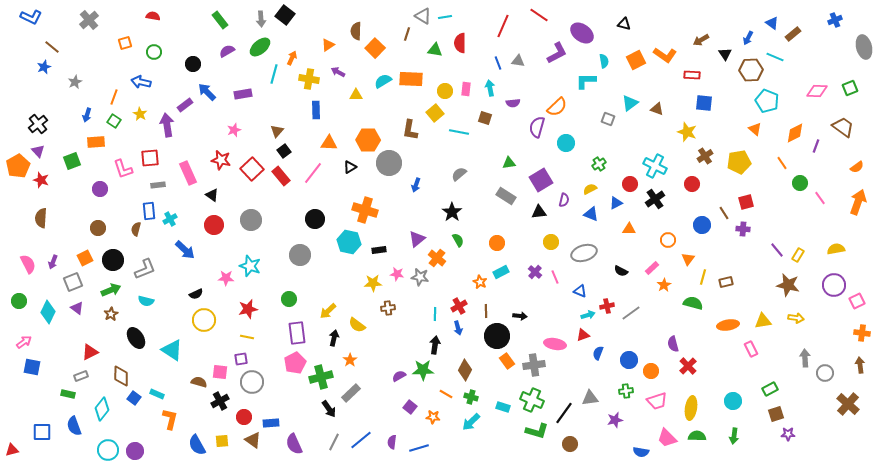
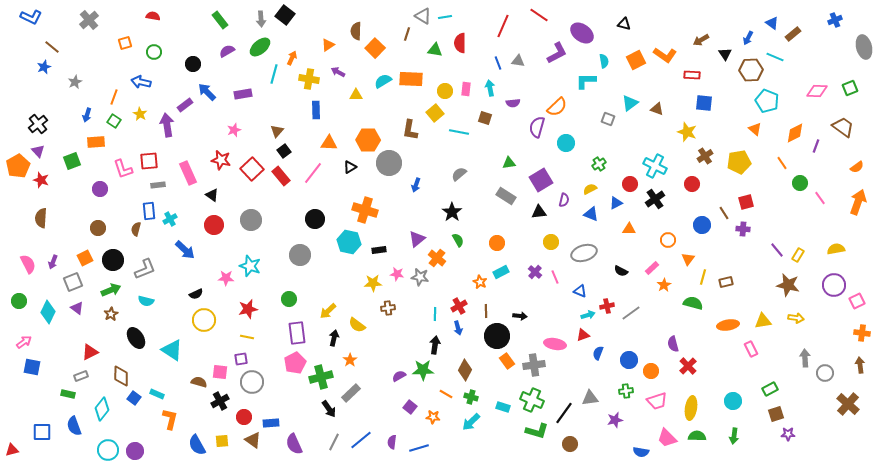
red square at (150, 158): moved 1 px left, 3 px down
